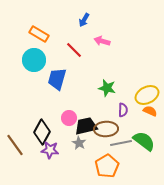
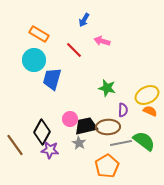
blue trapezoid: moved 5 px left
pink circle: moved 1 px right, 1 px down
brown ellipse: moved 2 px right, 2 px up
